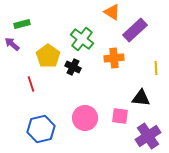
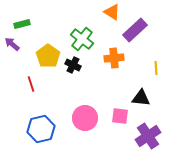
black cross: moved 2 px up
